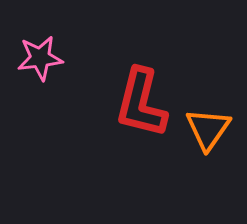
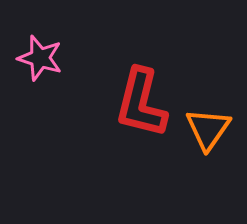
pink star: rotated 24 degrees clockwise
